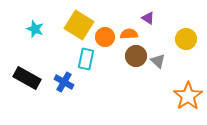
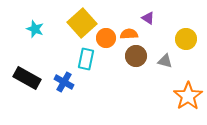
yellow square: moved 3 px right, 2 px up; rotated 16 degrees clockwise
orange circle: moved 1 px right, 1 px down
gray triangle: moved 7 px right; rotated 28 degrees counterclockwise
